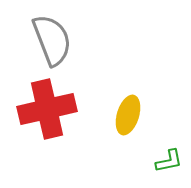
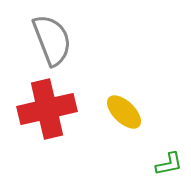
yellow ellipse: moved 4 px left, 3 px up; rotated 63 degrees counterclockwise
green L-shape: moved 3 px down
